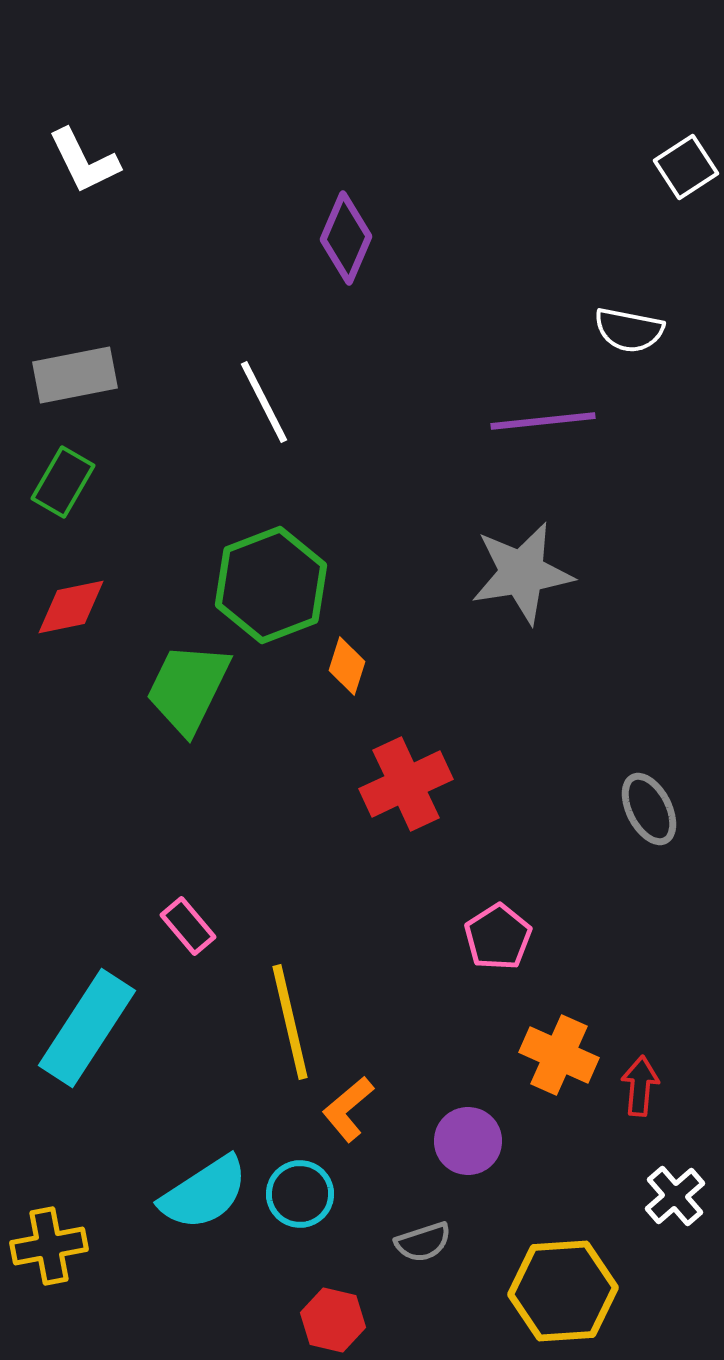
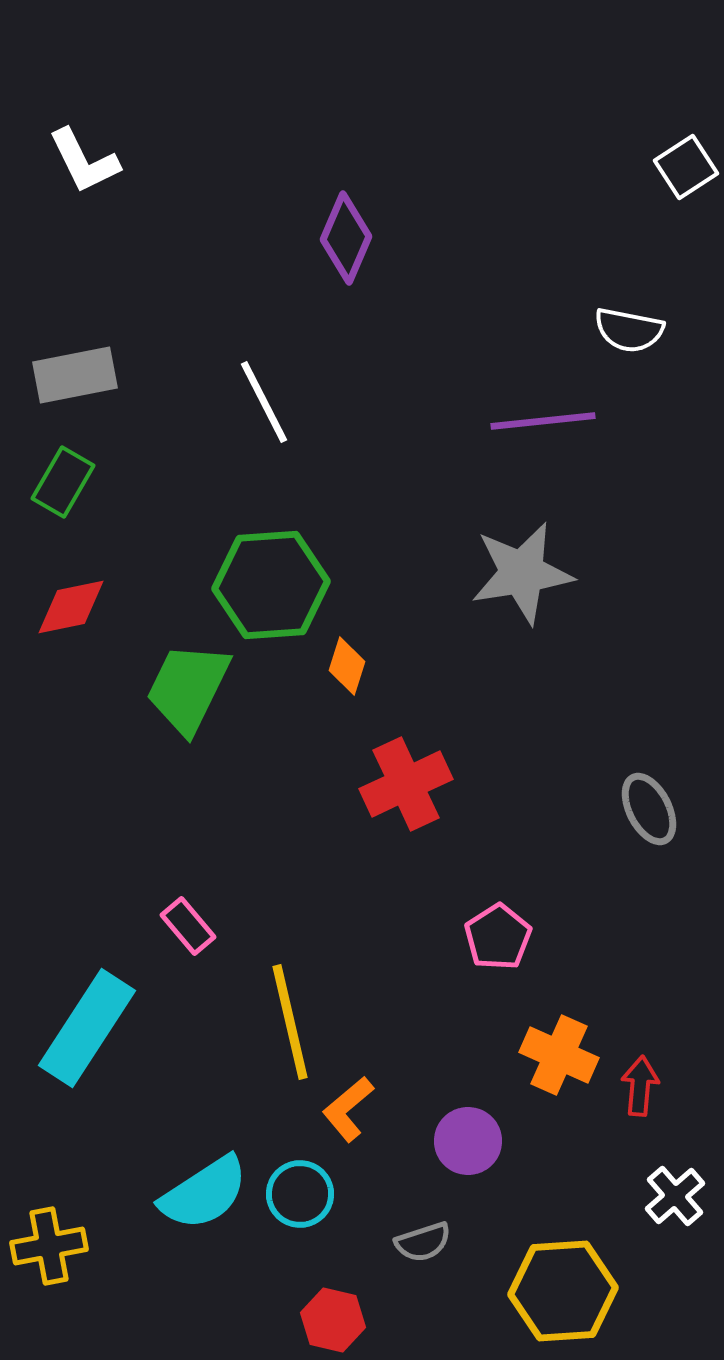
green hexagon: rotated 17 degrees clockwise
